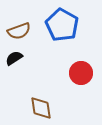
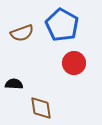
brown semicircle: moved 3 px right, 2 px down
black semicircle: moved 26 px down; rotated 36 degrees clockwise
red circle: moved 7 px left, 10 px up
